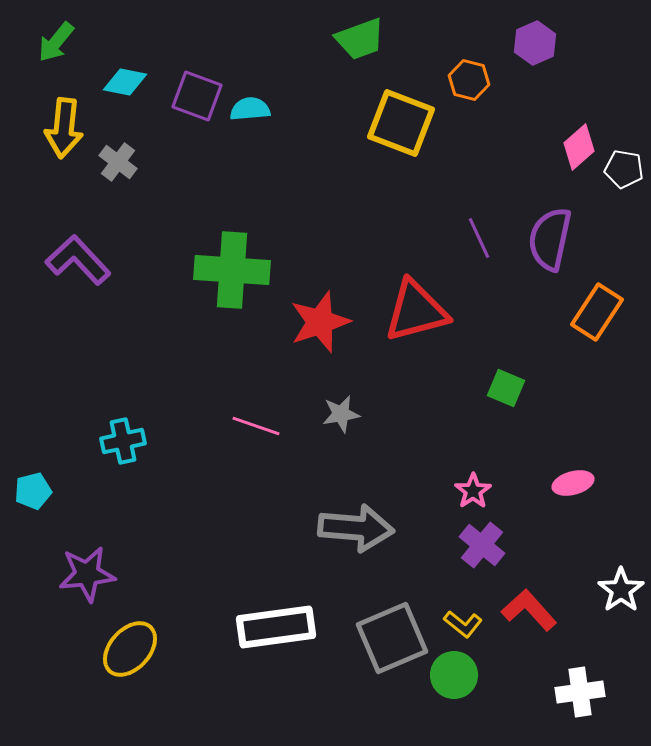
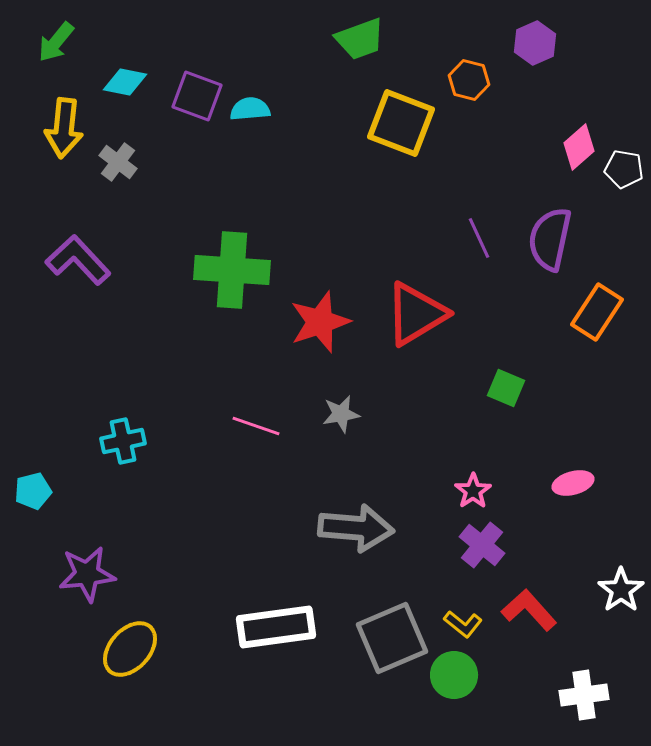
red triangle: moved 3 px down; rotated 16 degrees counterclockwise
white cross: moved 4 px right, 3 px down
